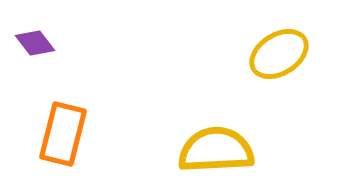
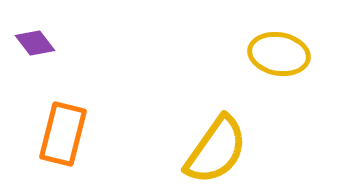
yellow ellipse: rotated 42 degrees clockwise
yellow semicircle: rotated 128 degrees clockwise
